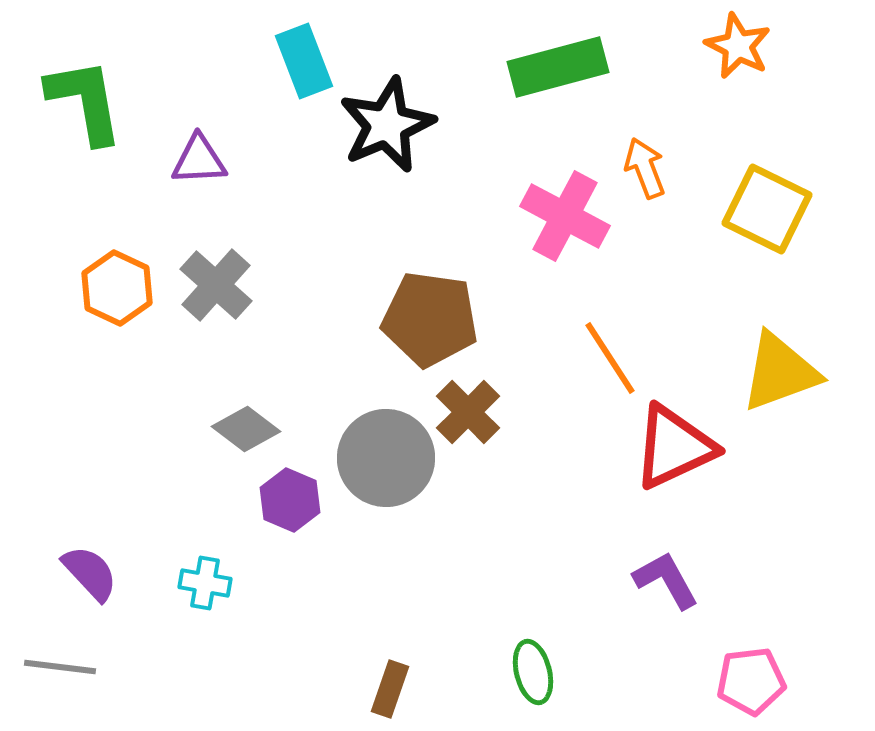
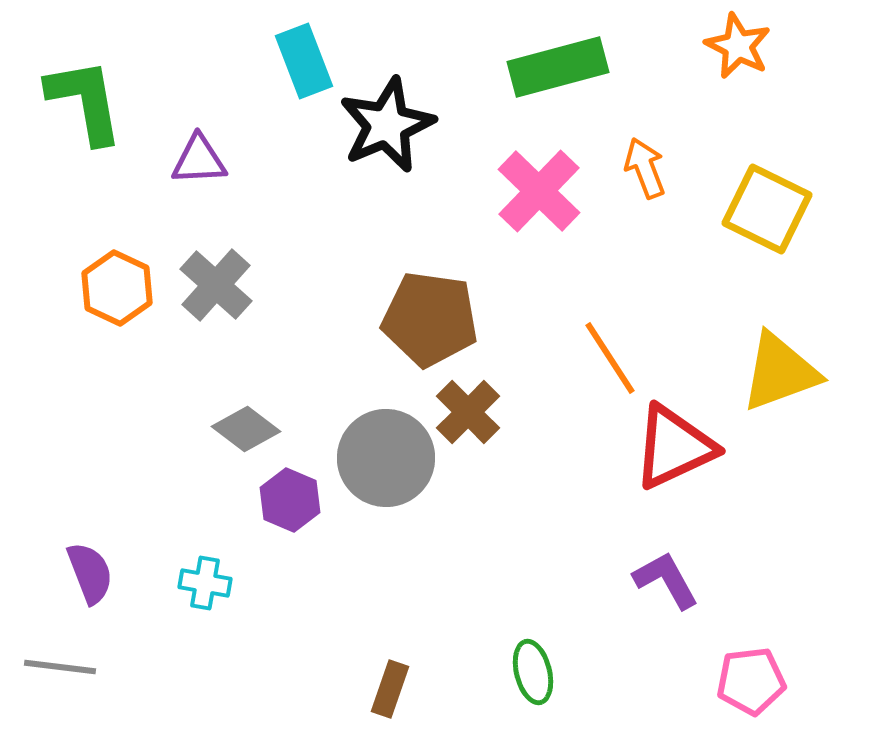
pink cross: moved 26 px left, 25 px up; rotated 16 degrees clockwise
purple semicircle: rotated 22 degrees clockwise
